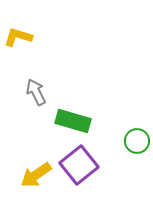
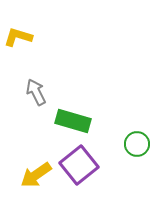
green circle: moved 3 px down
